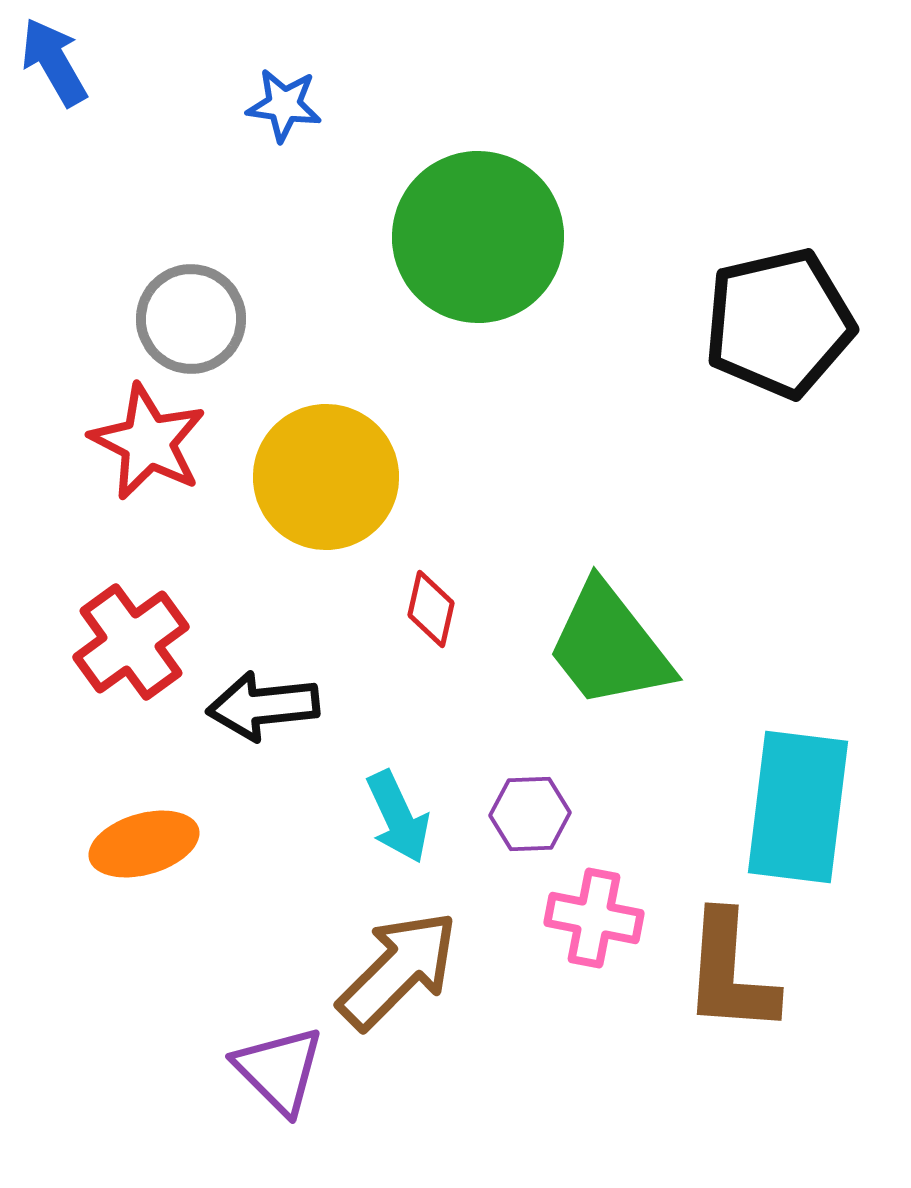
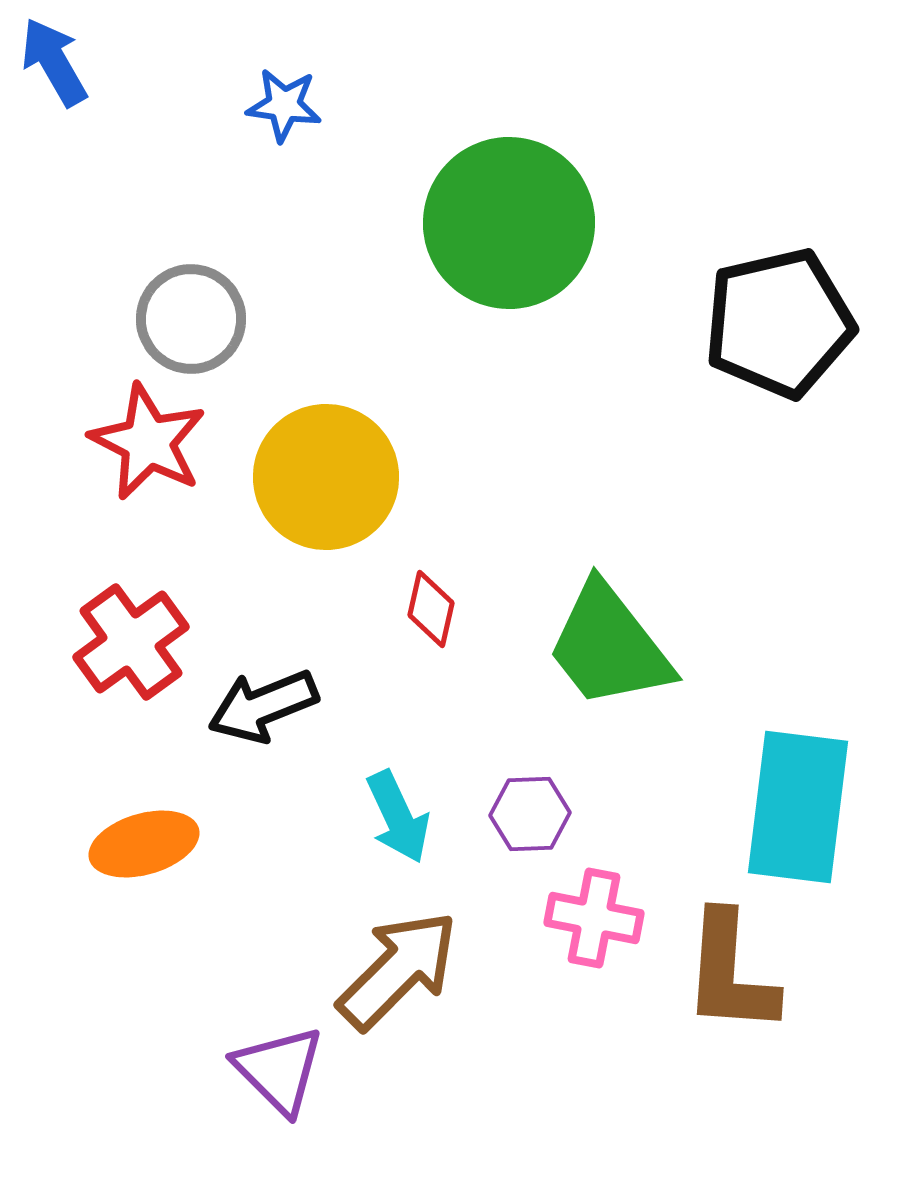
green circle: moved 31 px right, 14 px up
black arrow: rotated 16 degrees counterclockwise
